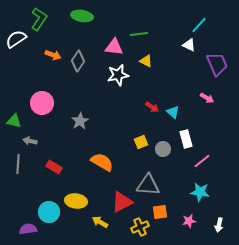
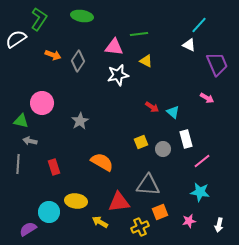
green triangle: moved 7 px right
red rectangle: rotated 42 degrees clockwise
red triangle: moved 3 px left; rotated 20 degrees clockwise
orange square: rotated 14 degrees counterclockwise
purple semicircle: rotated 24 degrees counterclockwise
